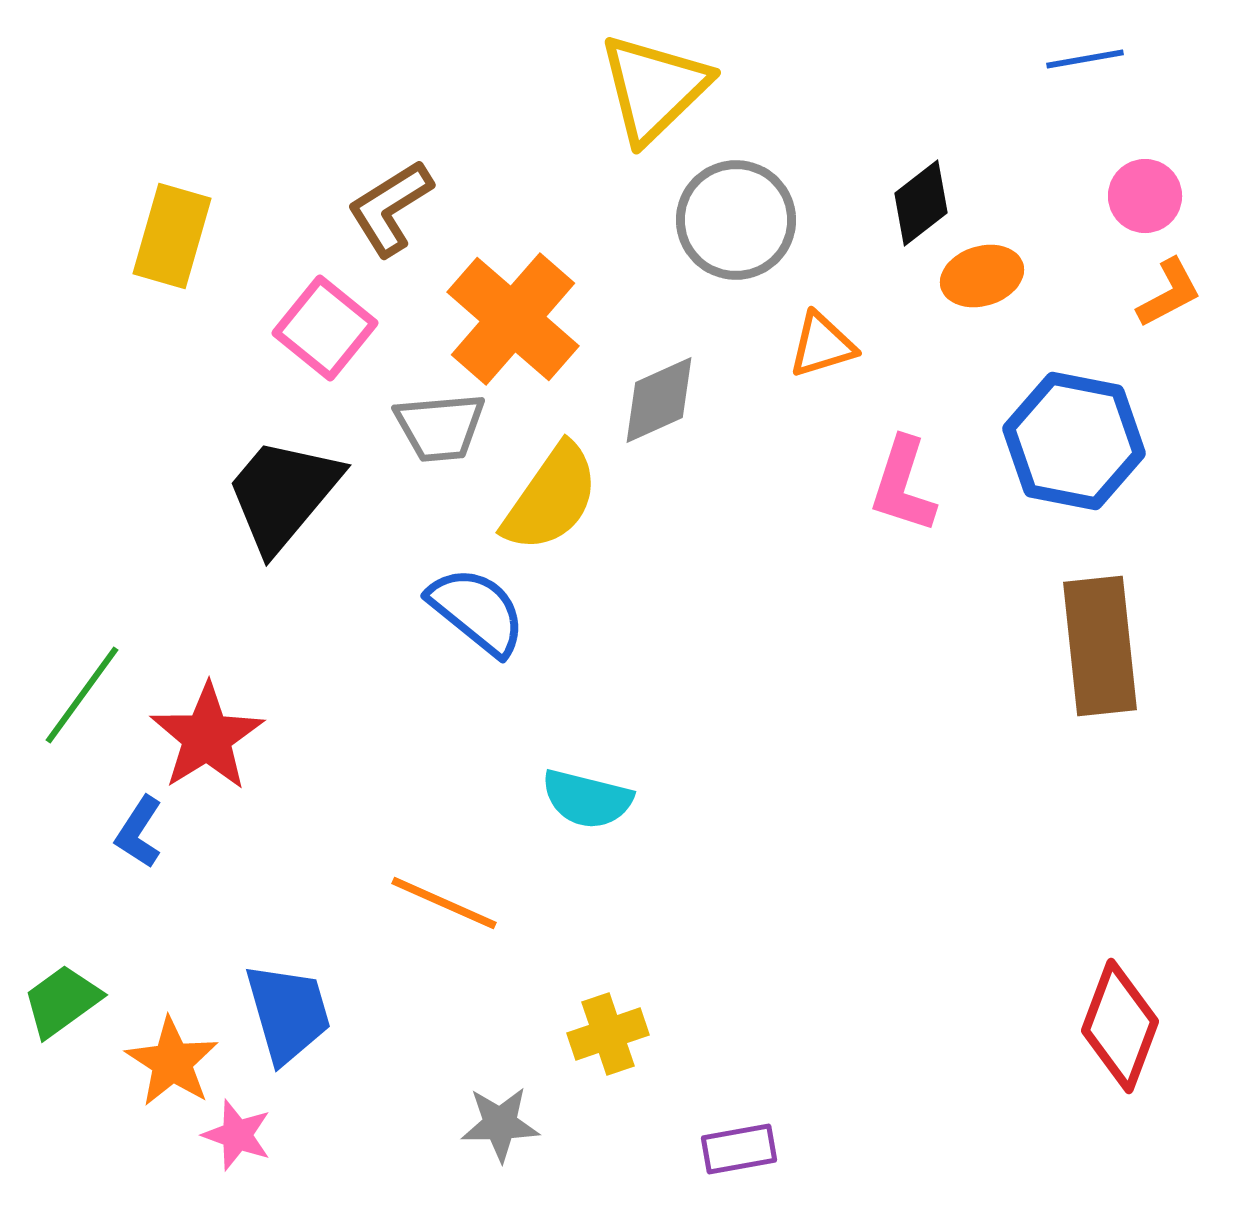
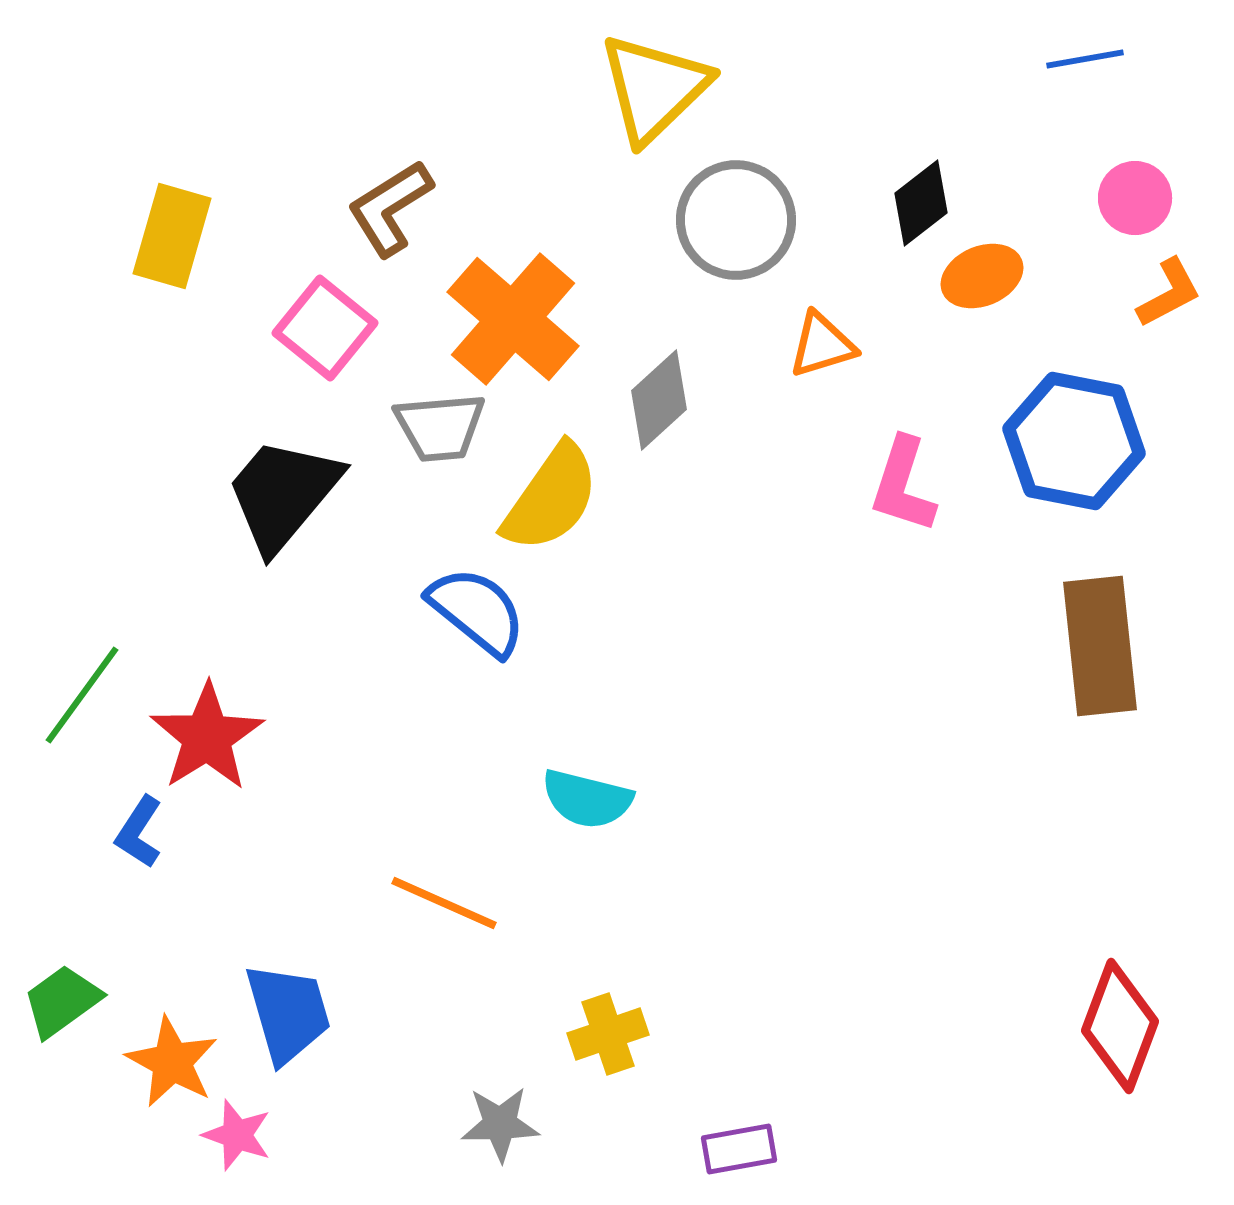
pink circle: moved 10 px left, 2 px down
orange ellipse: rotated 6 degrees counterclockwise
gray diamond: rotated 18 degrees counterclockwise
orange star: rotated 4 degrees counterclockwise
